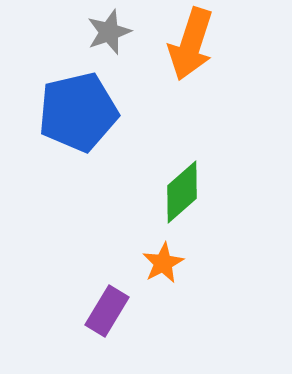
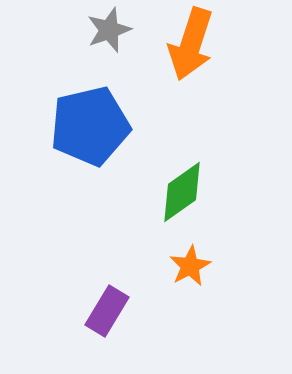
gray star: moved 2 px up
blue pentagon: moved 12 px right, 14 px down
green diamond: rotated 6 degrees clockwise
orange star: moved 27 px right, 3 px down
